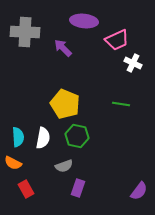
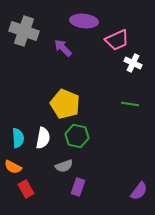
gray cross: moved 1 px left, 1 px up; rotated 16 degrees clockwise
green line: moved 9 px right
cyan semicircle: moved 1 px down
orange semicircle: moved 4 px down
purple rectangle: moved 1 px up
